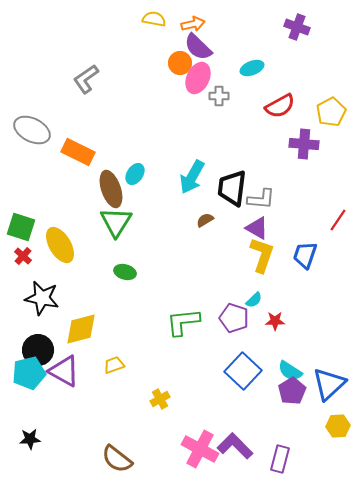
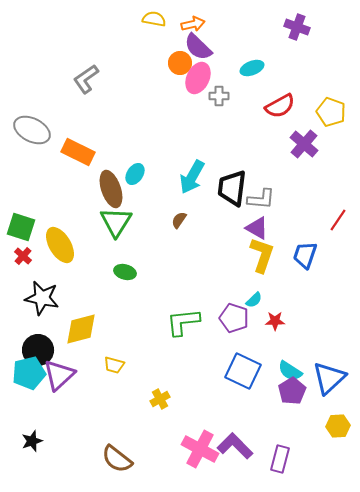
yellow pentagon at (331, 112): rotated 24 degrees counterclockwise
purple cross at (304, 144): rotated 36 degrees clockwise
brown semicircle at (205, 220): moved 26 px left; rotated 24 degrees counterclockwise
yellow trapezoid at (114, 365): rotated 145 degrees counterclockwise
purple triangle at (64, 371): moved 5 px left, 4 px down; rotated 48 degrees clockwise
blue square at (243, 371): rotated 18 degrees counterclockwise
blue triangle at (329, 384): moved 6 px up
black star at (30, 439): moved 2 px right, 2 px down; rotated 15 degrees counterclockwise
